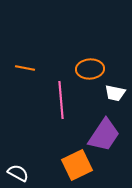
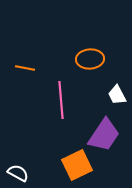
orange ellipse: moved 10 px up
white trapezoid: moved 2 px right, 2 px down; rotated 50 degrees clockwise
